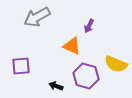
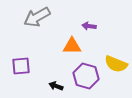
purple arrow: rotated 72 degrees clockwise
orange triangle: rotated 24 degrees counterclockwise
